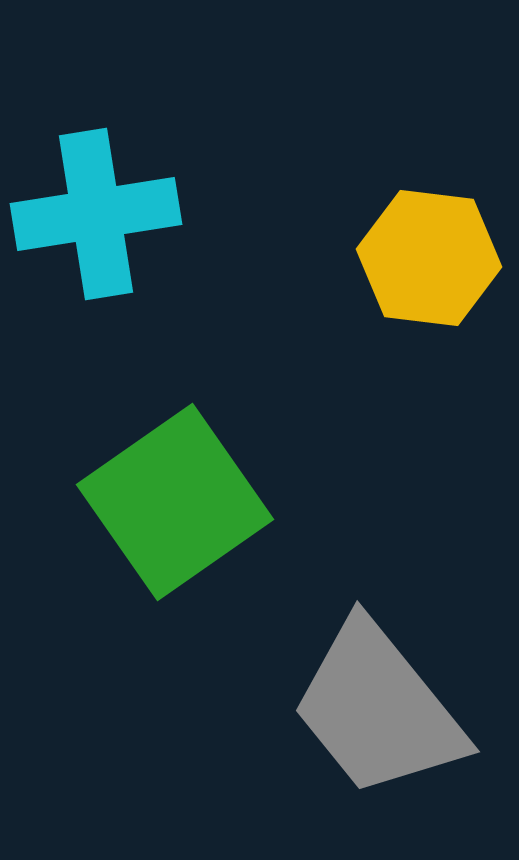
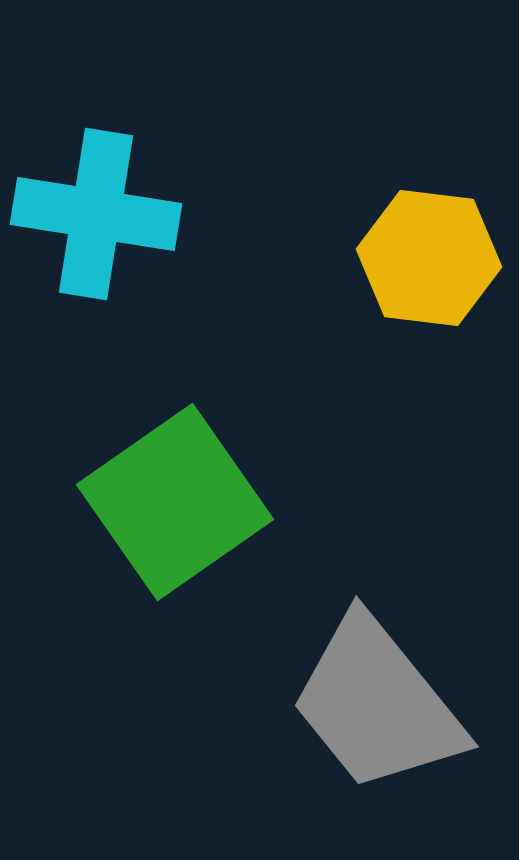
cyan cross: rotated 18 degrees clockwise
gray trapezoid: moved 1 px left, 5 px up
